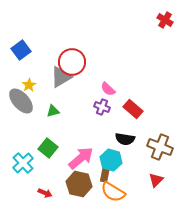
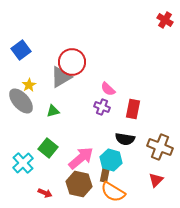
red rectangle: rotated 60 degrees clockwise
